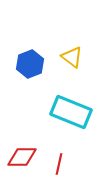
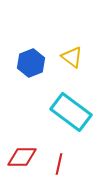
blue hexagon: moved 1 px right, 1 px up
cyan rectangle: rotated 15 degrees clockwise
